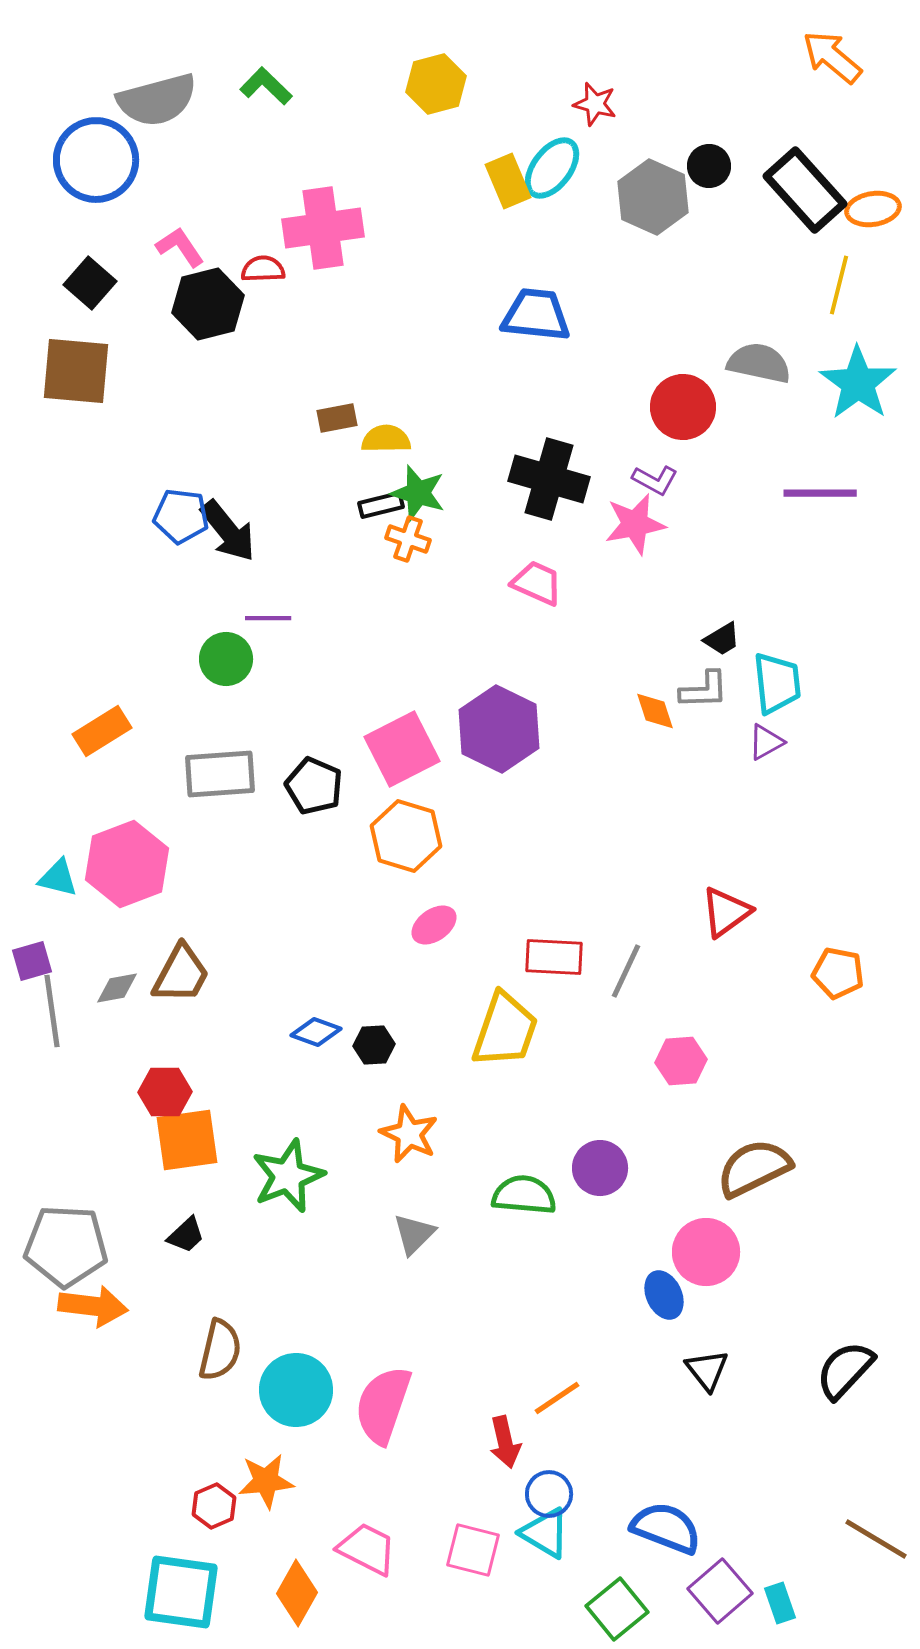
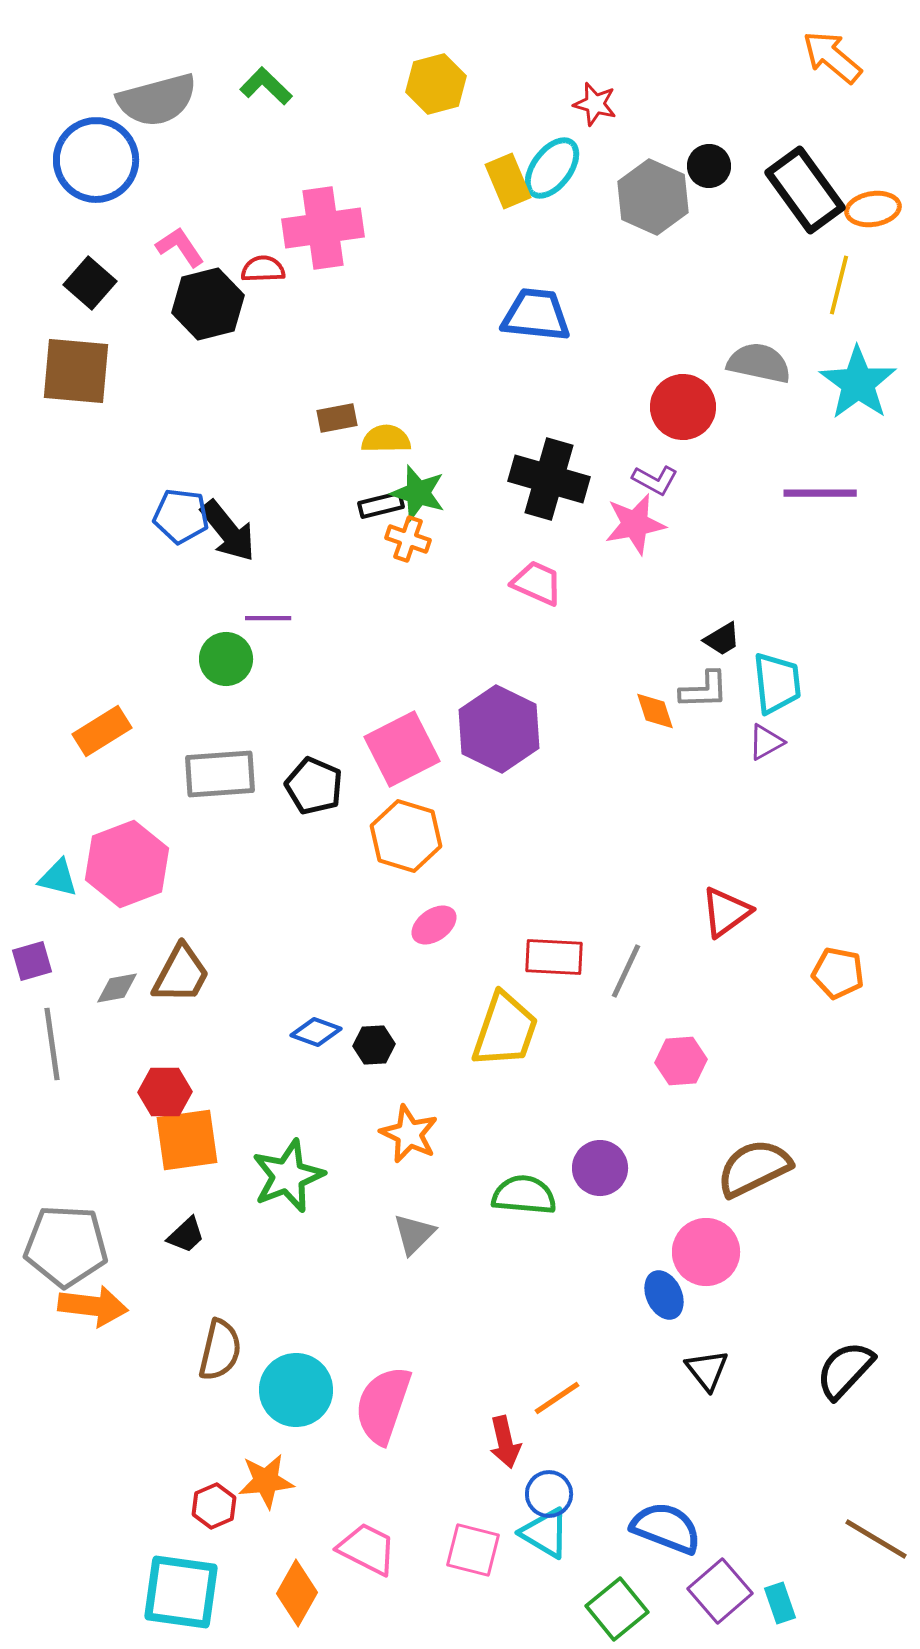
black rectangle at (805, 190): rotated 6 degrees clockwise
gray line at (52, 1011): moved 33 px down
